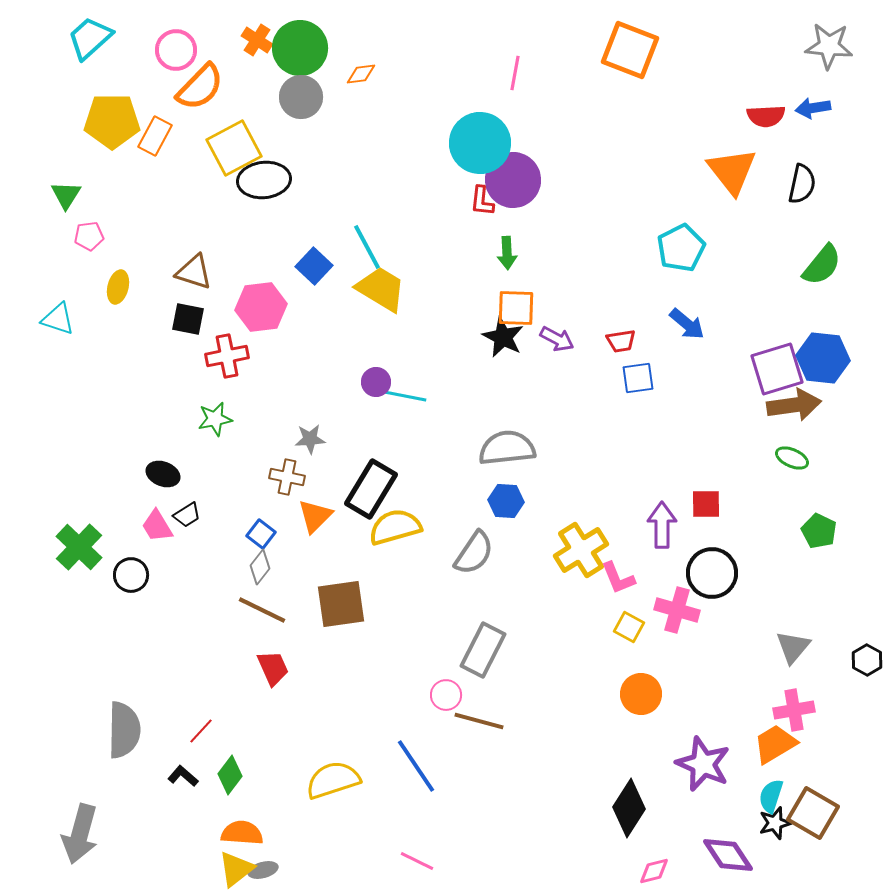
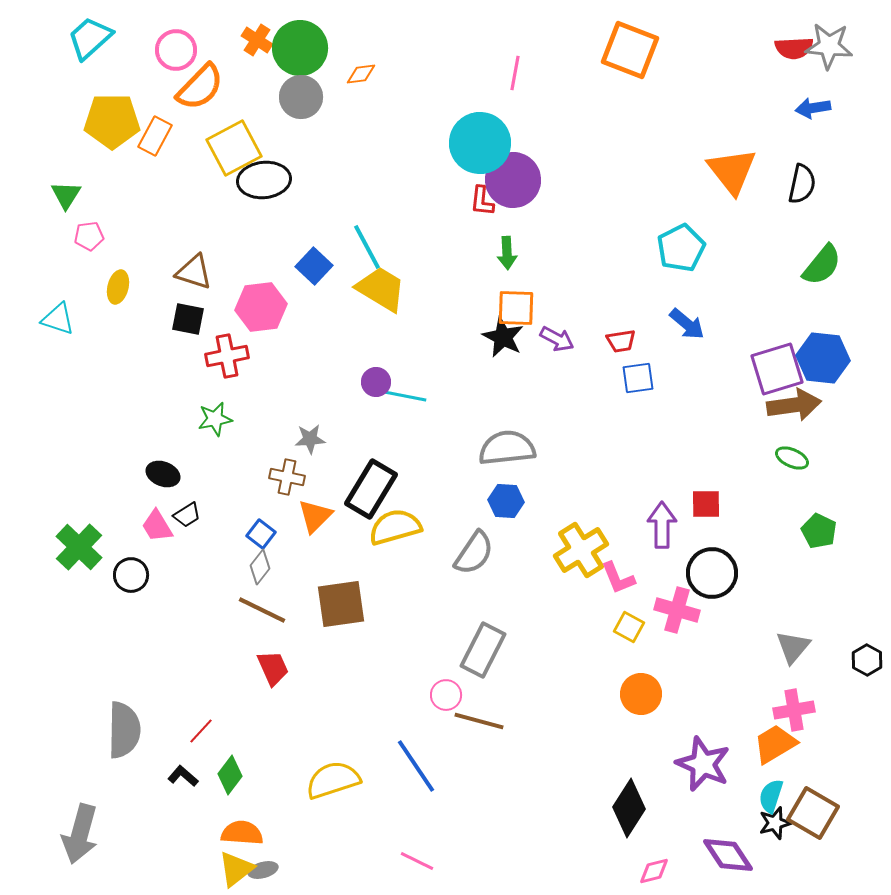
red semicircle at (766, 116): moved 28 px right, 68 px up
